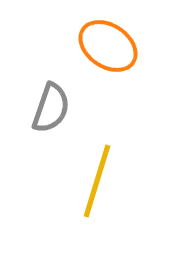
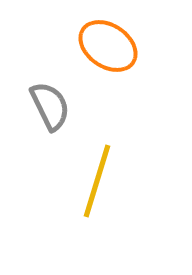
gray semicircle: moved 1 px left, 2 px up; rotated 45 degrees counterclockwise
